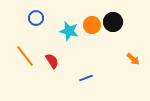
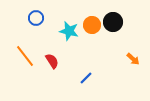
blue line: rotated 24 degrees counterclockwise
